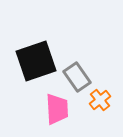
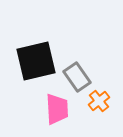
black square: rotated 6 degrees clockwise
orange cross: moved 1 px left, 1 px down
